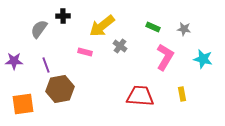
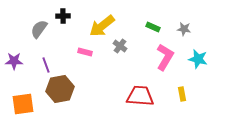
cyan star: moved 5 px left
